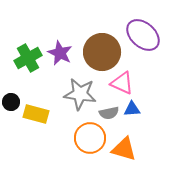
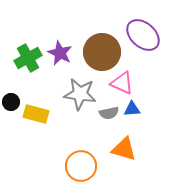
orange circle: moved 9 px left, 28 px down
